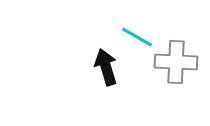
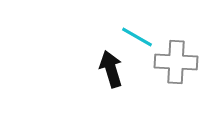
black arrow: moved 5 px right, 2 px down
